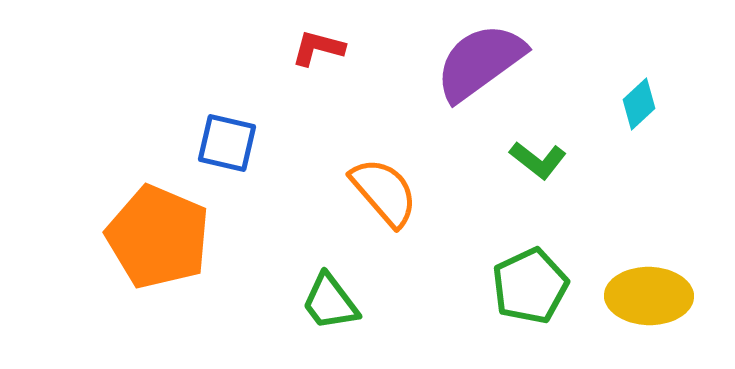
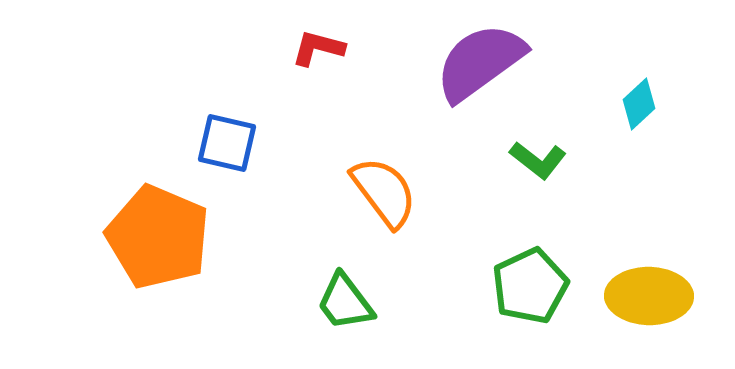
orange semicircle: rotated 4 degrees clockwise
green trapezoid: moved 15 px right
